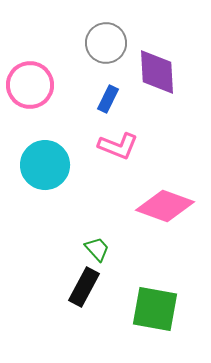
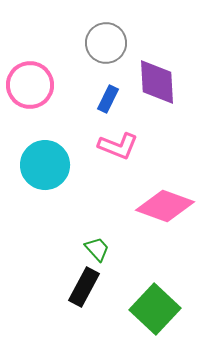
purple diamond: moved 10 px down
green square: rotated 33 degrees clockwise
